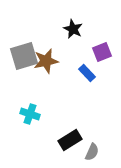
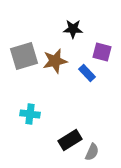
black star: rotated 24 degrees counterclockwise
purple square: rotated 36 degrees clockwise
brown star: moved 9 px right
cyan cross: rotated 12 degrees counterclockwise
